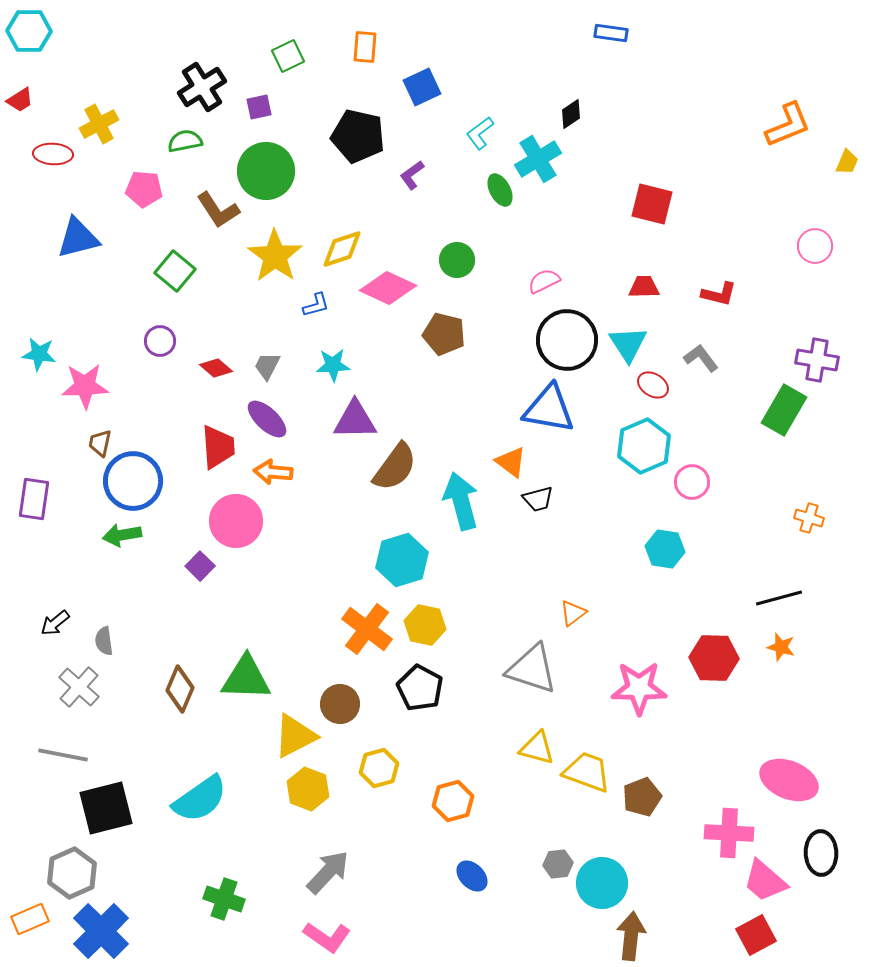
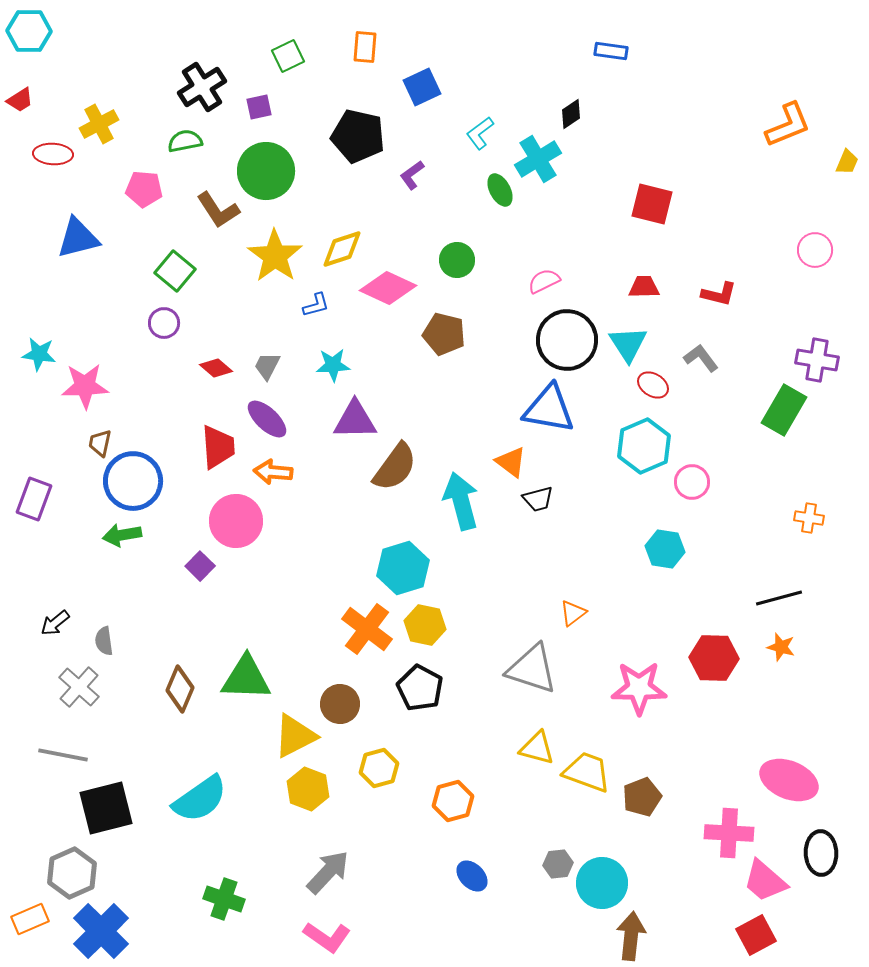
blue rectangle at (611, 33): moved 18 px down
pink circle at (815, 246): moved 4 px down
purple circle at (160, 341): moved 4 px right, 18 px up
purple rectangle at (34, 499): rotated 12 degrees clockwise
orange cross at (809, 518): rotated 8 degrees counterclockwise
cyan hexagon at (402, 560): moved 1 px right, 8 px down
